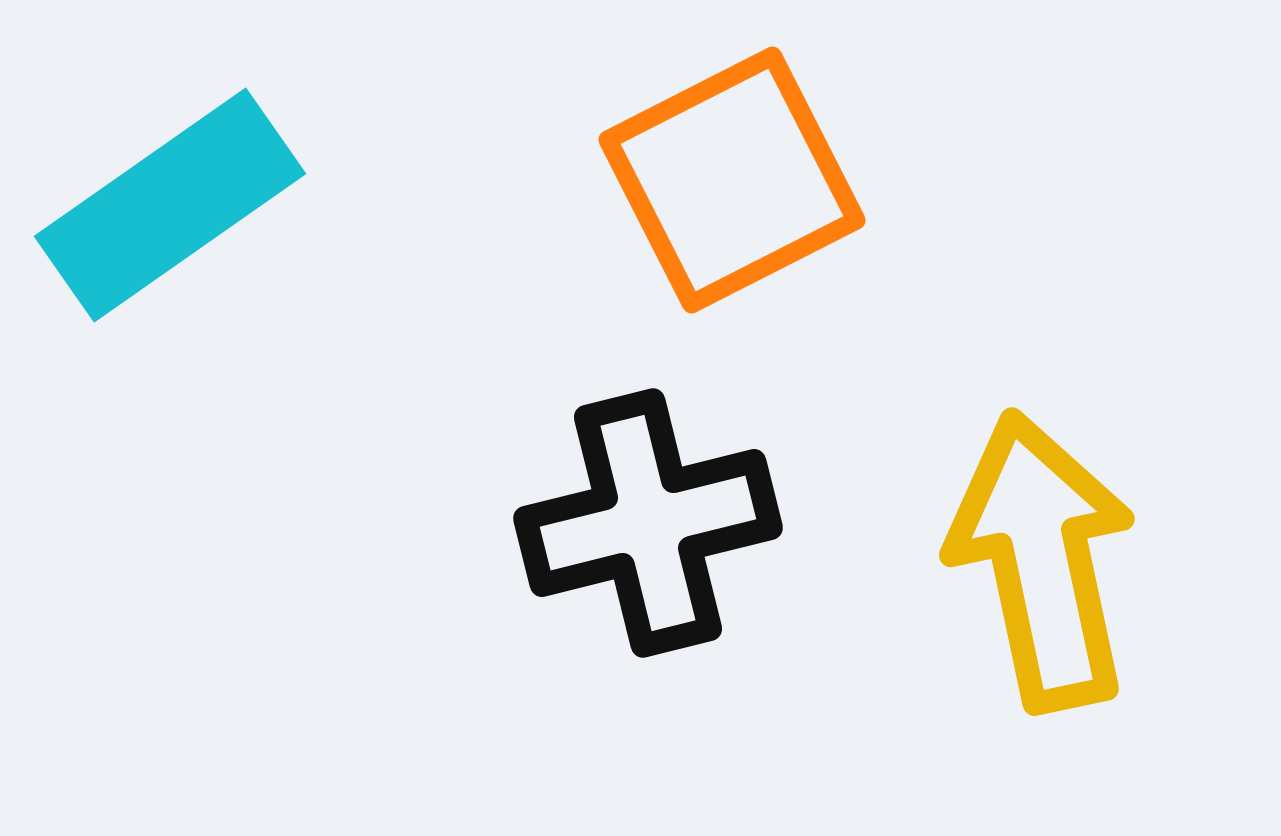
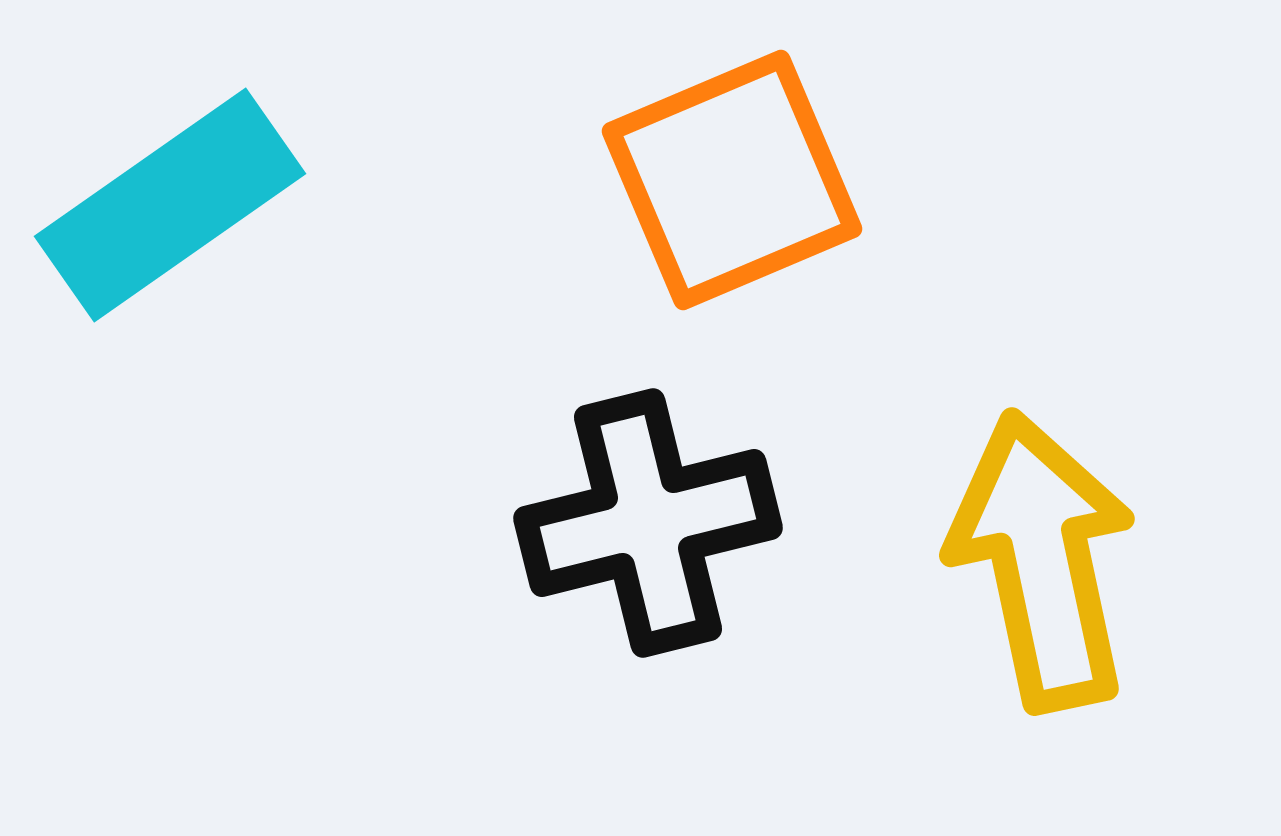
orange square: rotated 4 degrees clockwise
